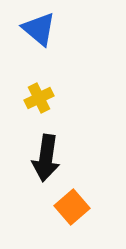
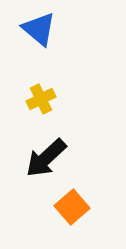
yellow cross: moved 2 px right, 1 px down
black arrow: rotated 39 degrees clockwise
